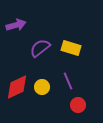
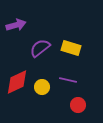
purple line: moved 1 px up; rotated 54 degrees counterclockwise
red diamond: moved 5 px up
